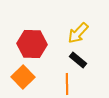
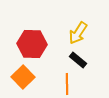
yellow arrow: rotated 10 degrees counterclockwise
